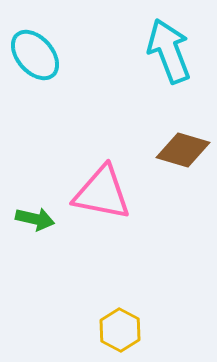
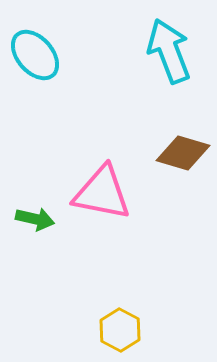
brown diamond: moved 3 px down
